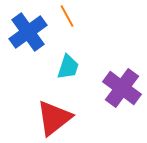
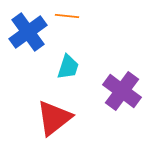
orange line: rotated 55 degrees counterclockwise
purple cross: moved 3 px down
